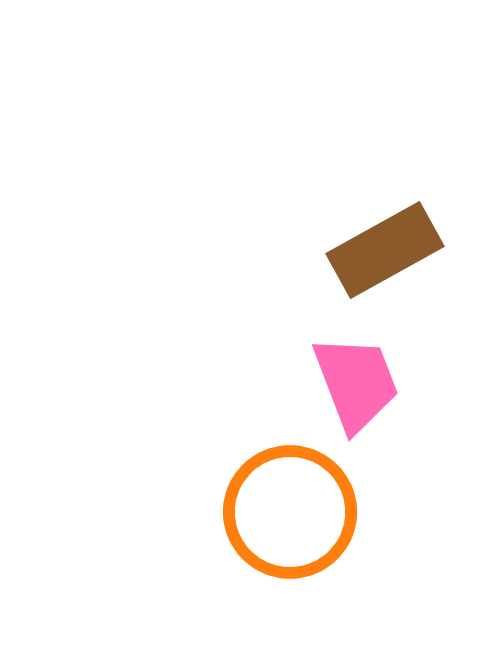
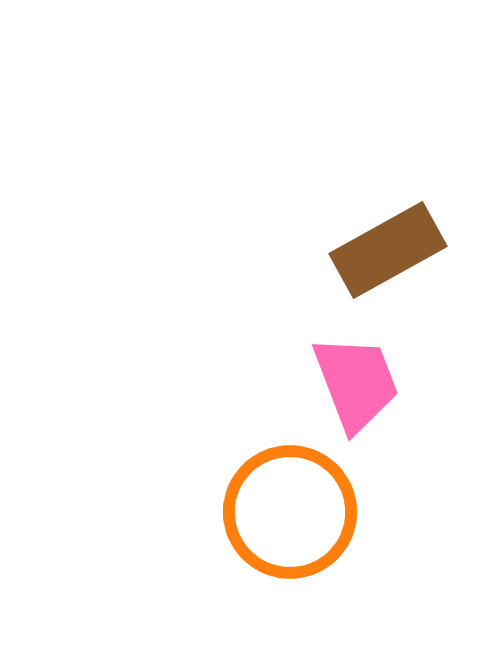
brown rectangle: moved 3 px right
